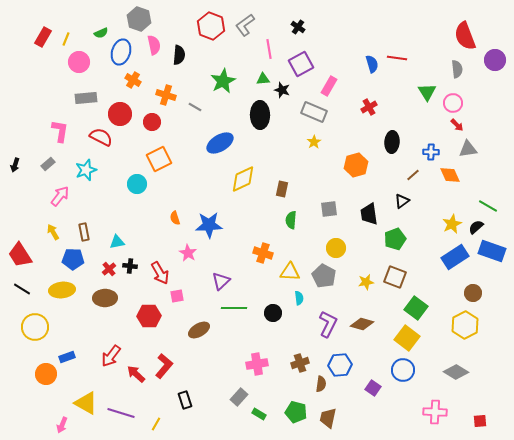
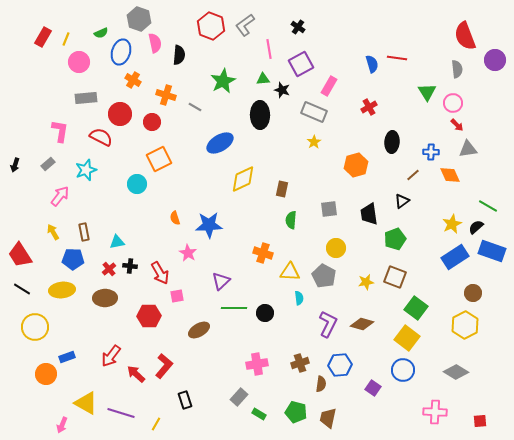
pink semicircle at (154, 45): moved 1 px right, 2 px up
black circle at (273, 313): moved 8 px left
